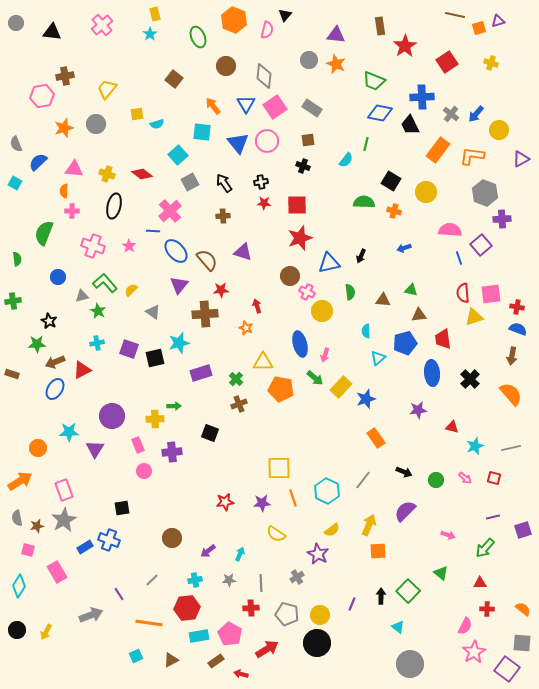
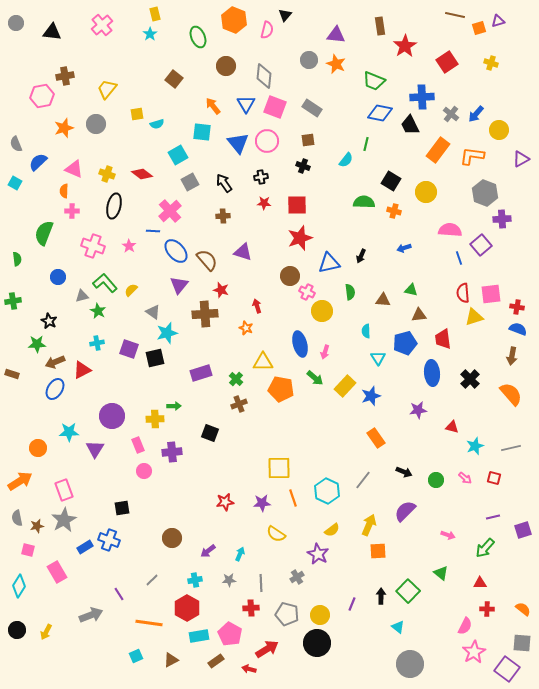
pink square at (275, 107): rotated 35 degrees counterclockwise
cyan square at (178, 155): rotated 12 degrees clockwise
pink triangle at (74, 169): rotated 18 degrees clockwise
black cross at (261, 182): moved 5 px up
red star at (221, 290): rotated 21 degrees clockwise
cyan star at (179, 343): moved 12 px left, 10 px up
pink arrow at (325, 355): moved 3 px up
cyan triangle at (378, 358): rotated 21 degrees counterclockwise
yellow rectangle at (341, 387): moved 4 px right, 1 px up
blue star at (366, 399): moved 5 px right, 3 px up
red hexagon at (187, 608): rotated 25 degrees counterclockwise
red arrow at (241, 674): moved 8 px right, 5 px up
